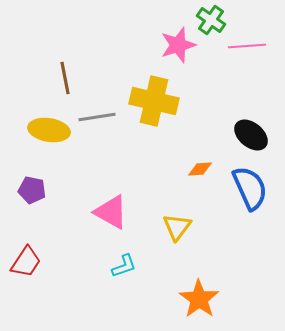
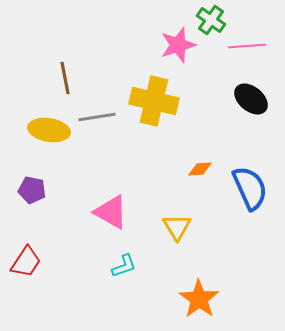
black ellipse: moved 36 px up
yellow triangle: rotated 8 degrees counterclockwise
